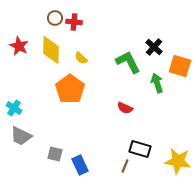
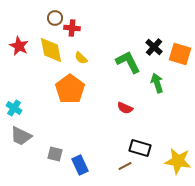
red cross: moved 2 px left, 6 px down
yellow diamond: rotated 12 degrees counterclockwise
orange square: moved 12 px up
black rectangle: moved 1 px up
brown line: rotated 40 degrees clockwise
